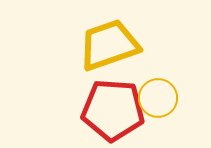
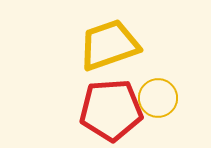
red pentagon: moved 2 px left; rotated 8 degrees counterclockwise
